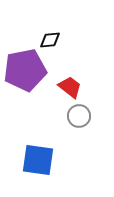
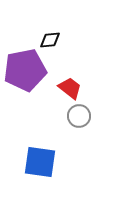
red trapezoid: moved 1 px down
blue square: moved 2 px right, 2 px down
